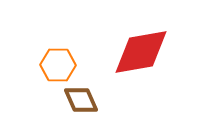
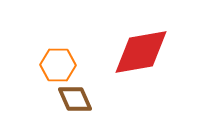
brown diamond: moved 6 px left, 1 px up
